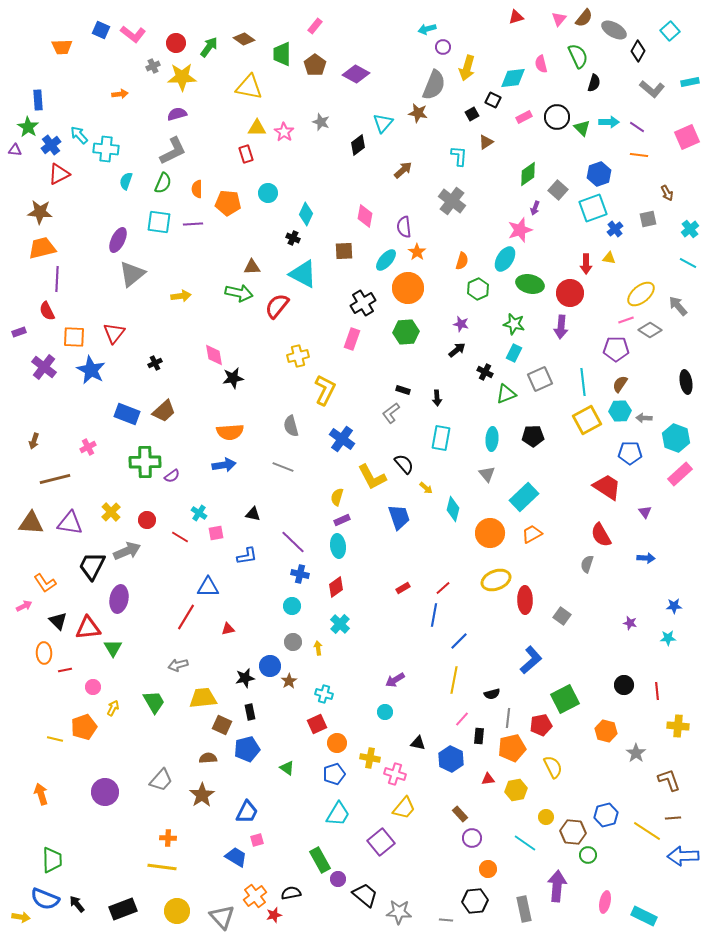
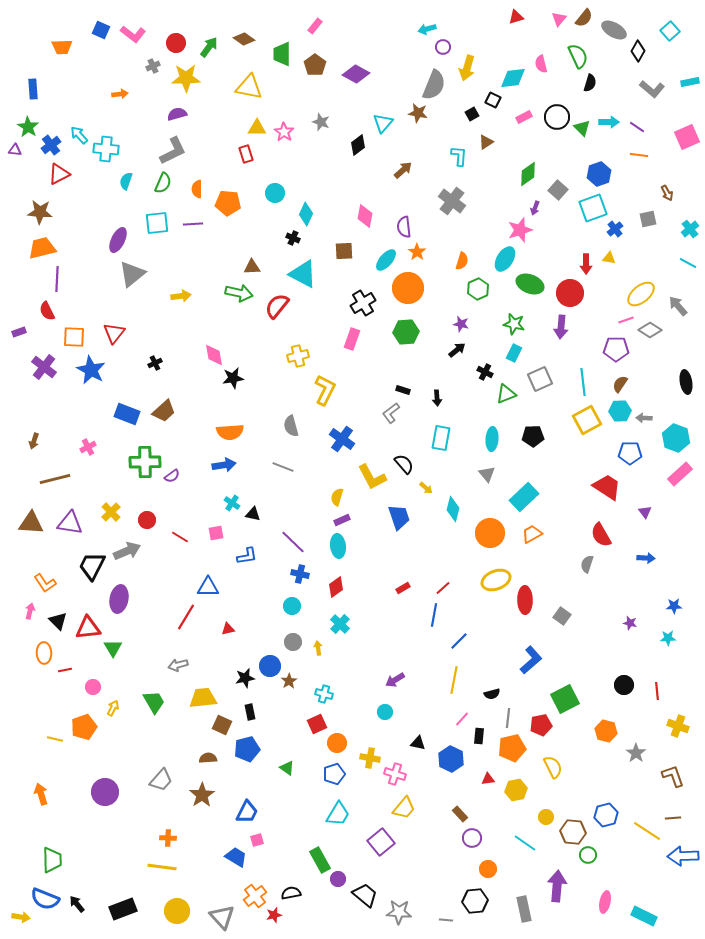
yellow star at (182, 77): moved 4 px right, 1 px down
black semicircle at (594, 83): moved 4 px left
blue rectangle at (38, 100): moved 5 px left, 11 px up
cyan circle at (268, 193): moved 7 px right
cyan square at (159, 222): moved 2 px left, 1 px down; rotated 15 degrees counterclockwise
green ellipse at (530, 284): rotated 8 degrees clockwise
cyan cross at (199, 513): moved 33 px right, 10 px up
pink arrow at (24, 606): moved 6 px right, 5 px down; rotated 49 degrees counterclockwise
yellow cross at (678, 726): rotated 15 degrees clockwise
brown L-shape at (669, 780): moved 4 px right, 4 px up
